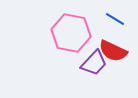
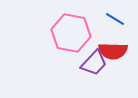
red semicircle: rotated 24 degrees counterclockwise
